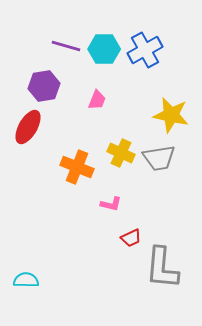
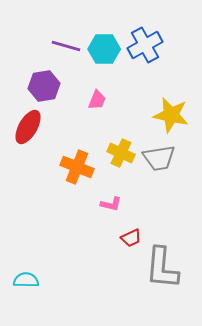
blue cross: moved 5 px up
